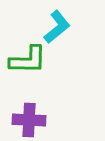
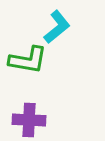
green L-shape: rotated 9 degrees clockwise
